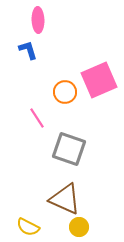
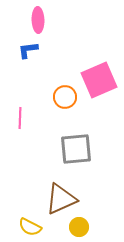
blue L-shape: rotated 80 degrees counterclockwise
orange circle: moved 5 px down
pink line: moved 17 px left; rotated 35 degrees clockwise
gray square: moved 7 px right; rotated 24 degrees counterclockwise
brown triangle: moved 4 px left; rotated 48 degrees counterclockwise
yellow semicircle: moved 2 px right
